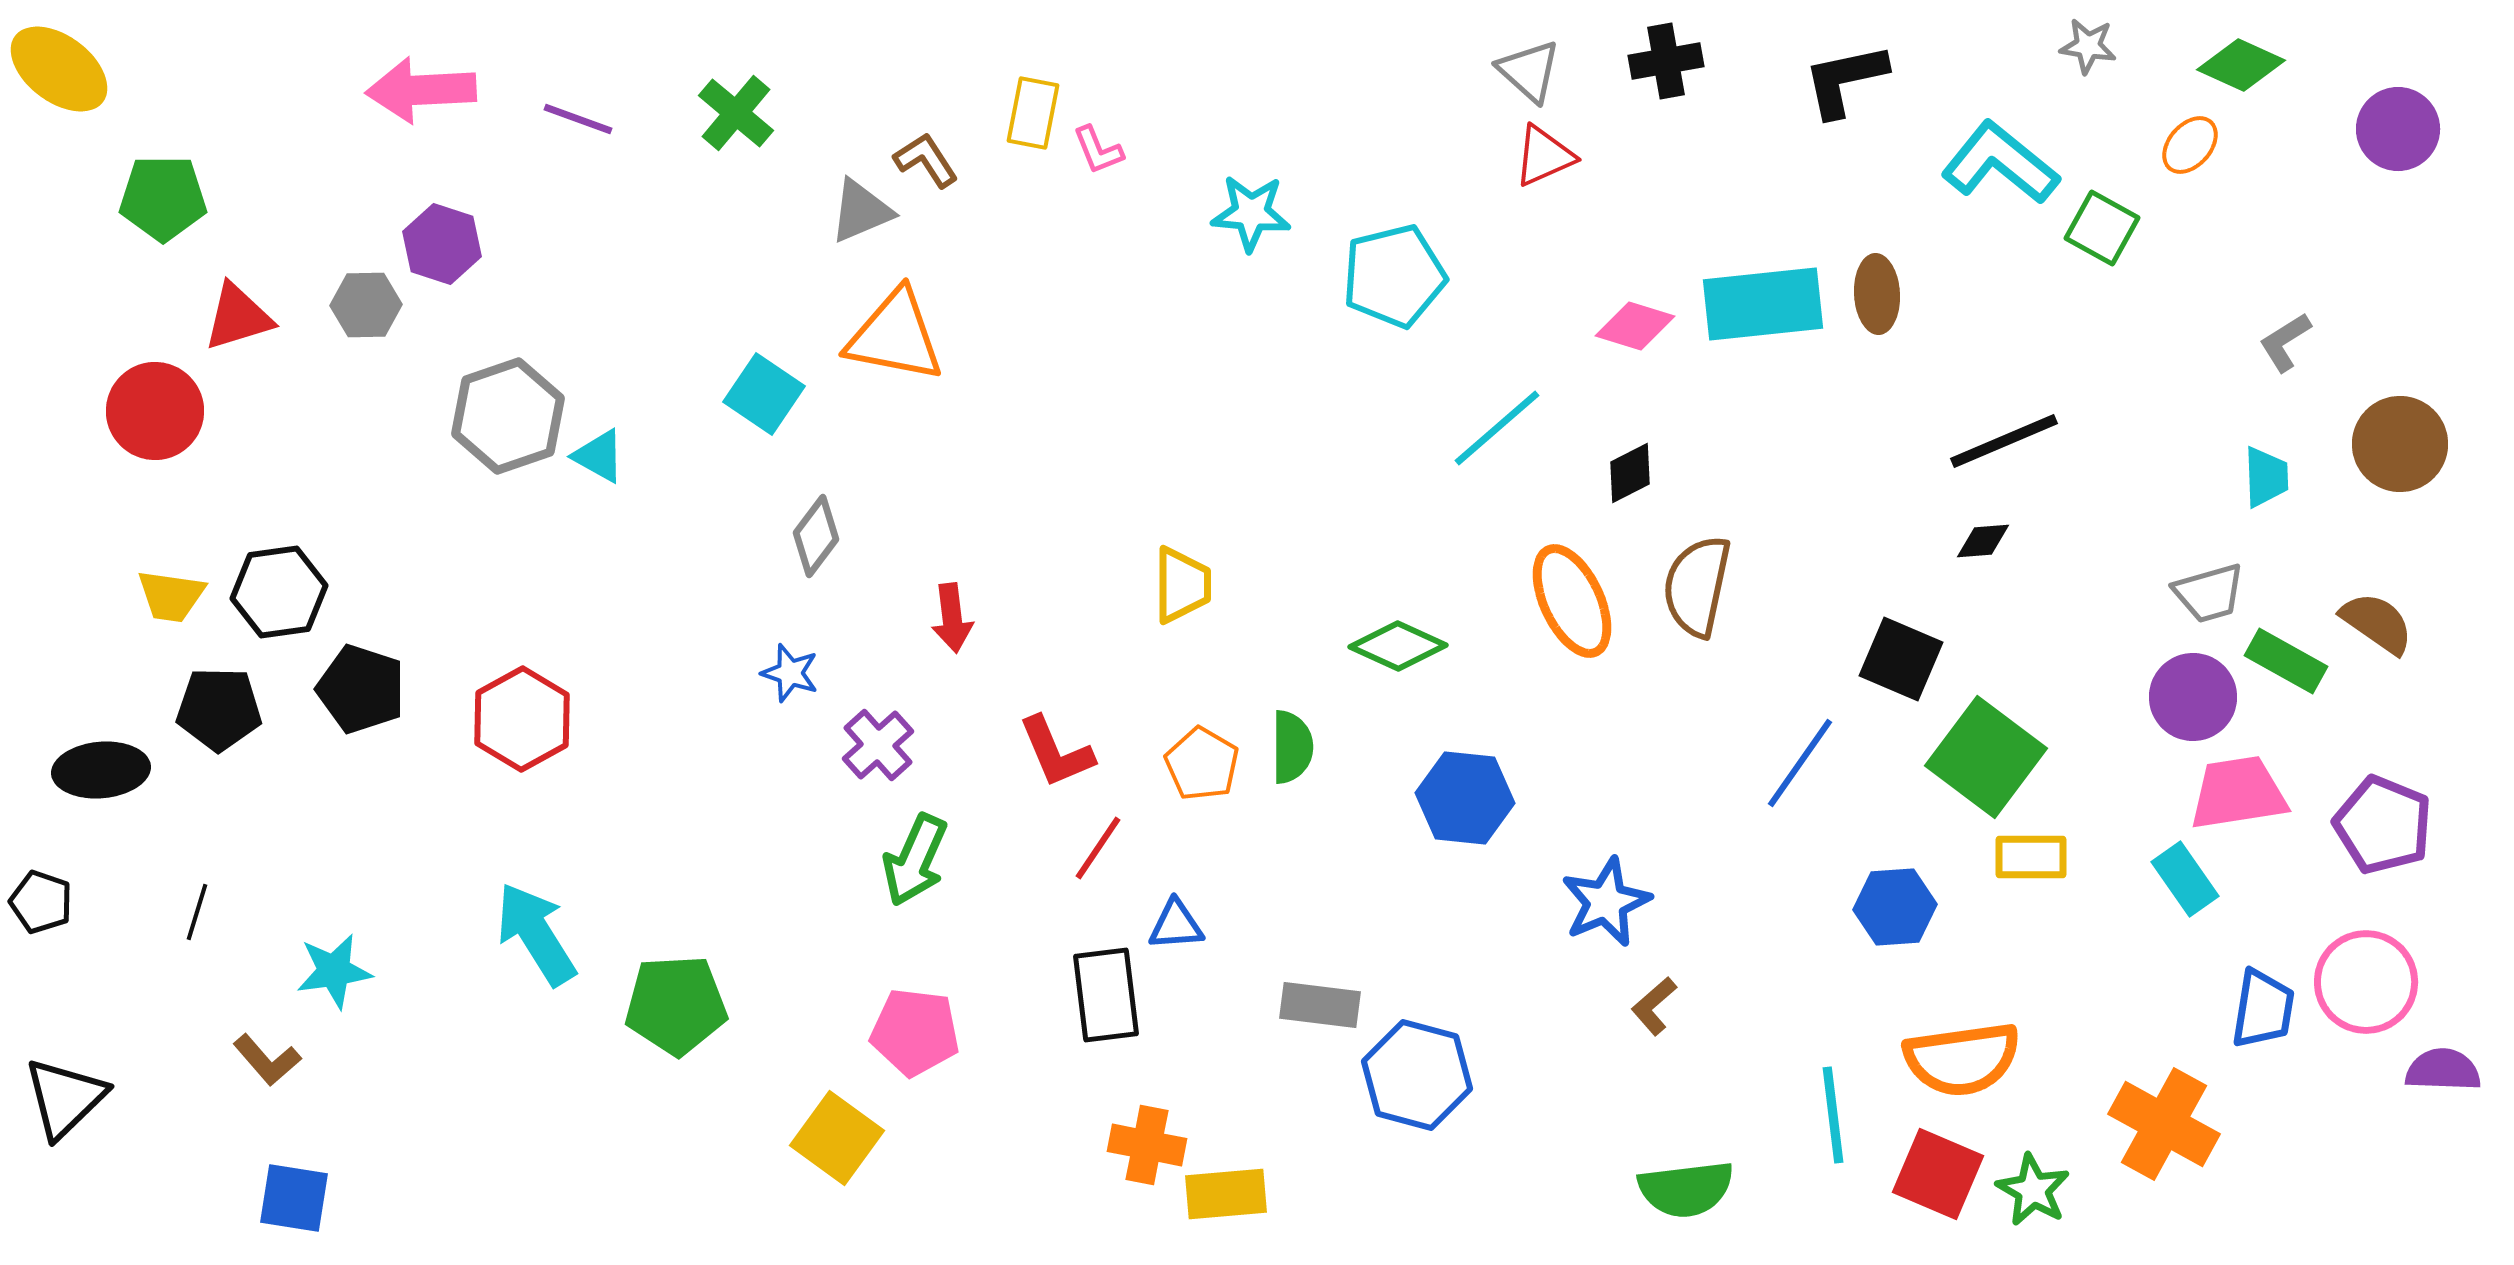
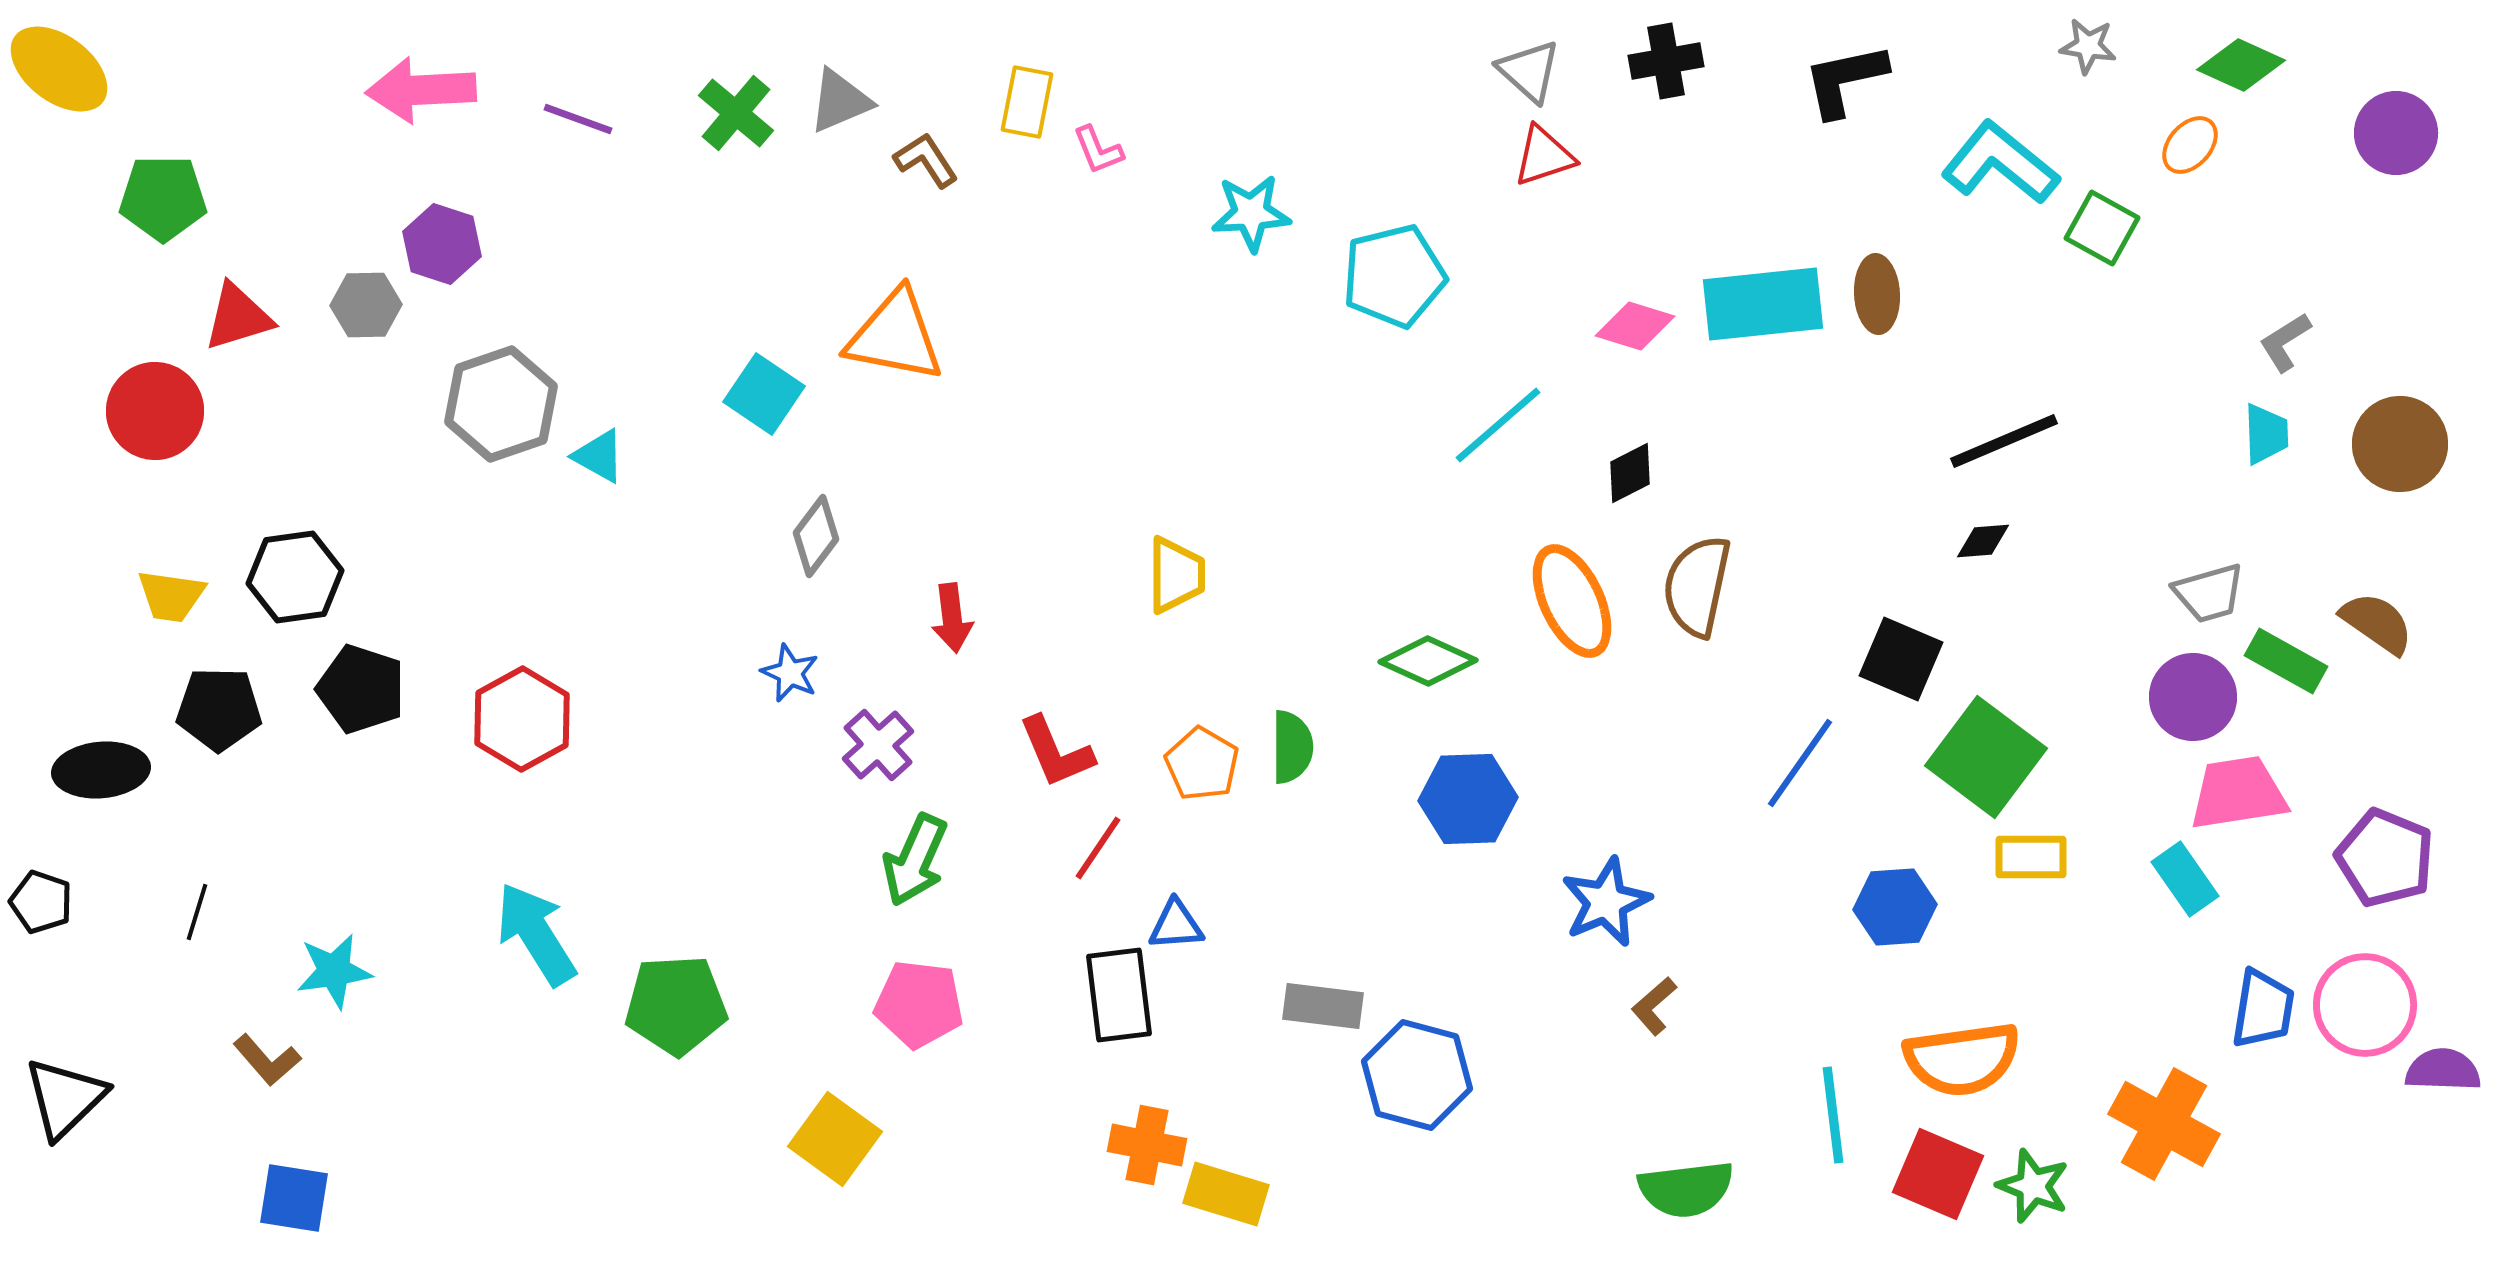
yellow rectangle at (1033, 113): moved 6 px left, 11 px up
purple circle at (2398, 129): moved 2 px left, 4 px down
red triangle at (1544, 156): rotated 6 degrees clockwise
gray triangle at (861, 211): moved 21 px left, 110 px up
cyan star at (1251, 213): rotated 8 degrees counterclockwise
gray hexagon at (508, 416): moved 7 px left, 12 px up
cyan line at (1497, 428): moved 1 px right, 3 px up
cyan trapezoid at (2266, 477): moved 43 px up
yellow trapezoid at (1182, 585): moved 6 px left, 10 px up
black hexagon at (279, 592): moved 16 px right, 15 px up
green diamond at (1398, 646): moved 30 px right, 15 px down
blue star at (790, 673): rotated 6 degrees clockwise
blue hexagon at (1465, 798): moved 3 px right, 1 px down; rotated 8 degrees counterclockwise
purple pentagon at (2383, 825): moved 2 px right, 33 px down
pink circle at (2366, 982): moved 1 px left, 23 px down
black rectangle at (1106, 995): moved 13 px right
gray rectangle at (1320, 1005): moved 3 px right, 1 px down
pink pentagon at (915, 1032): moved 4 px right, 28 px up
yellow square at (837, 1138): moved 2 px left, 1 px down
green star at (2033, 1190): moved 4 px up; rotated 8 degrees counterclockwise
yellow rectangle at (1226, 1194): rotated 22 degrees clockwise
